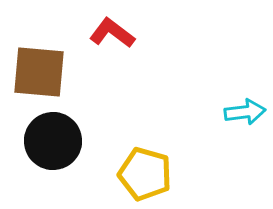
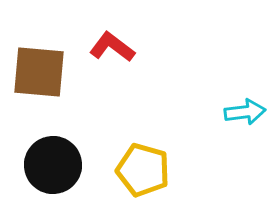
red L-shape: moved 14 px down
black circle: moved 24 px down
yellow pentagon: moved 2 px left, 4 px up
